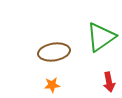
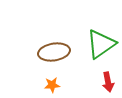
green triangle: moved 7 px down
red arrow: moved 1 px left
